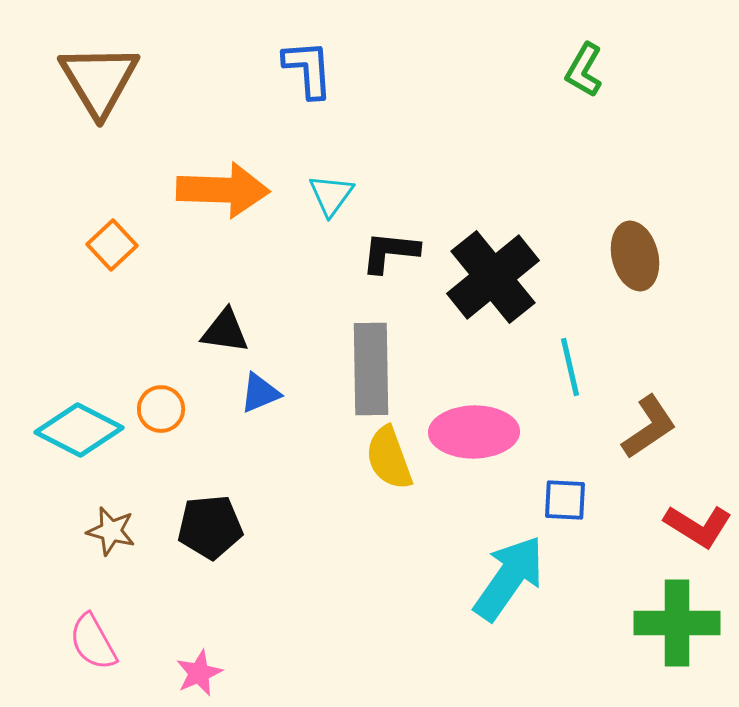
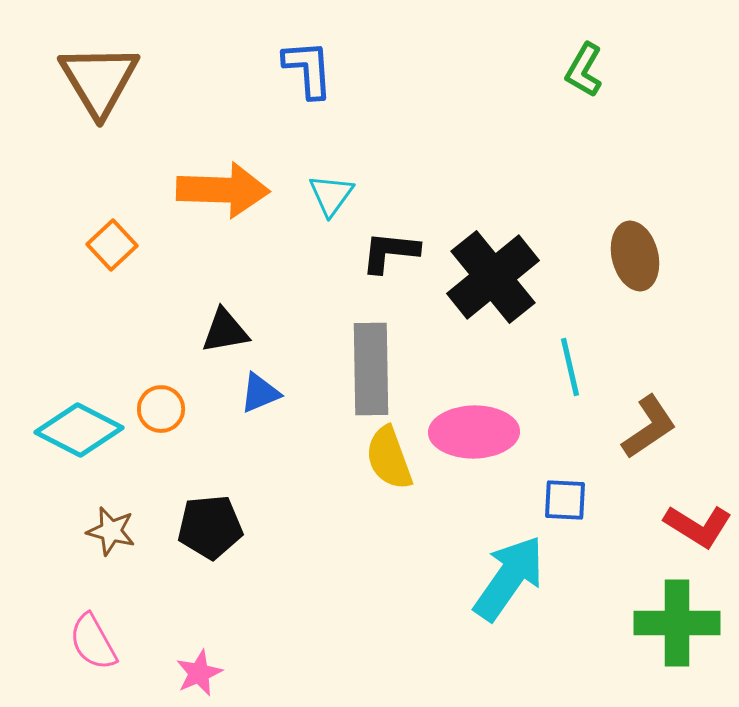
black triangle: rotated 18 degrees counterclockwise
